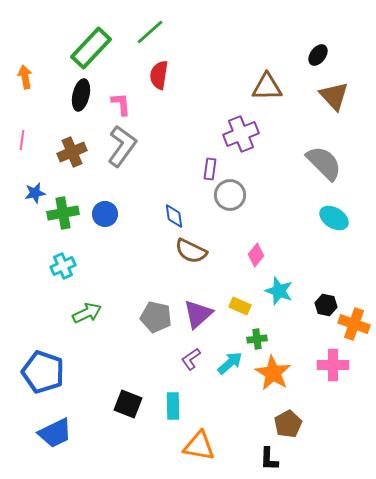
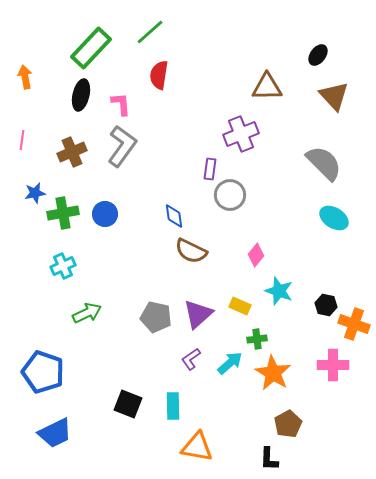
orange triangle at (199, 446): moved 2 px left, 1 px down
